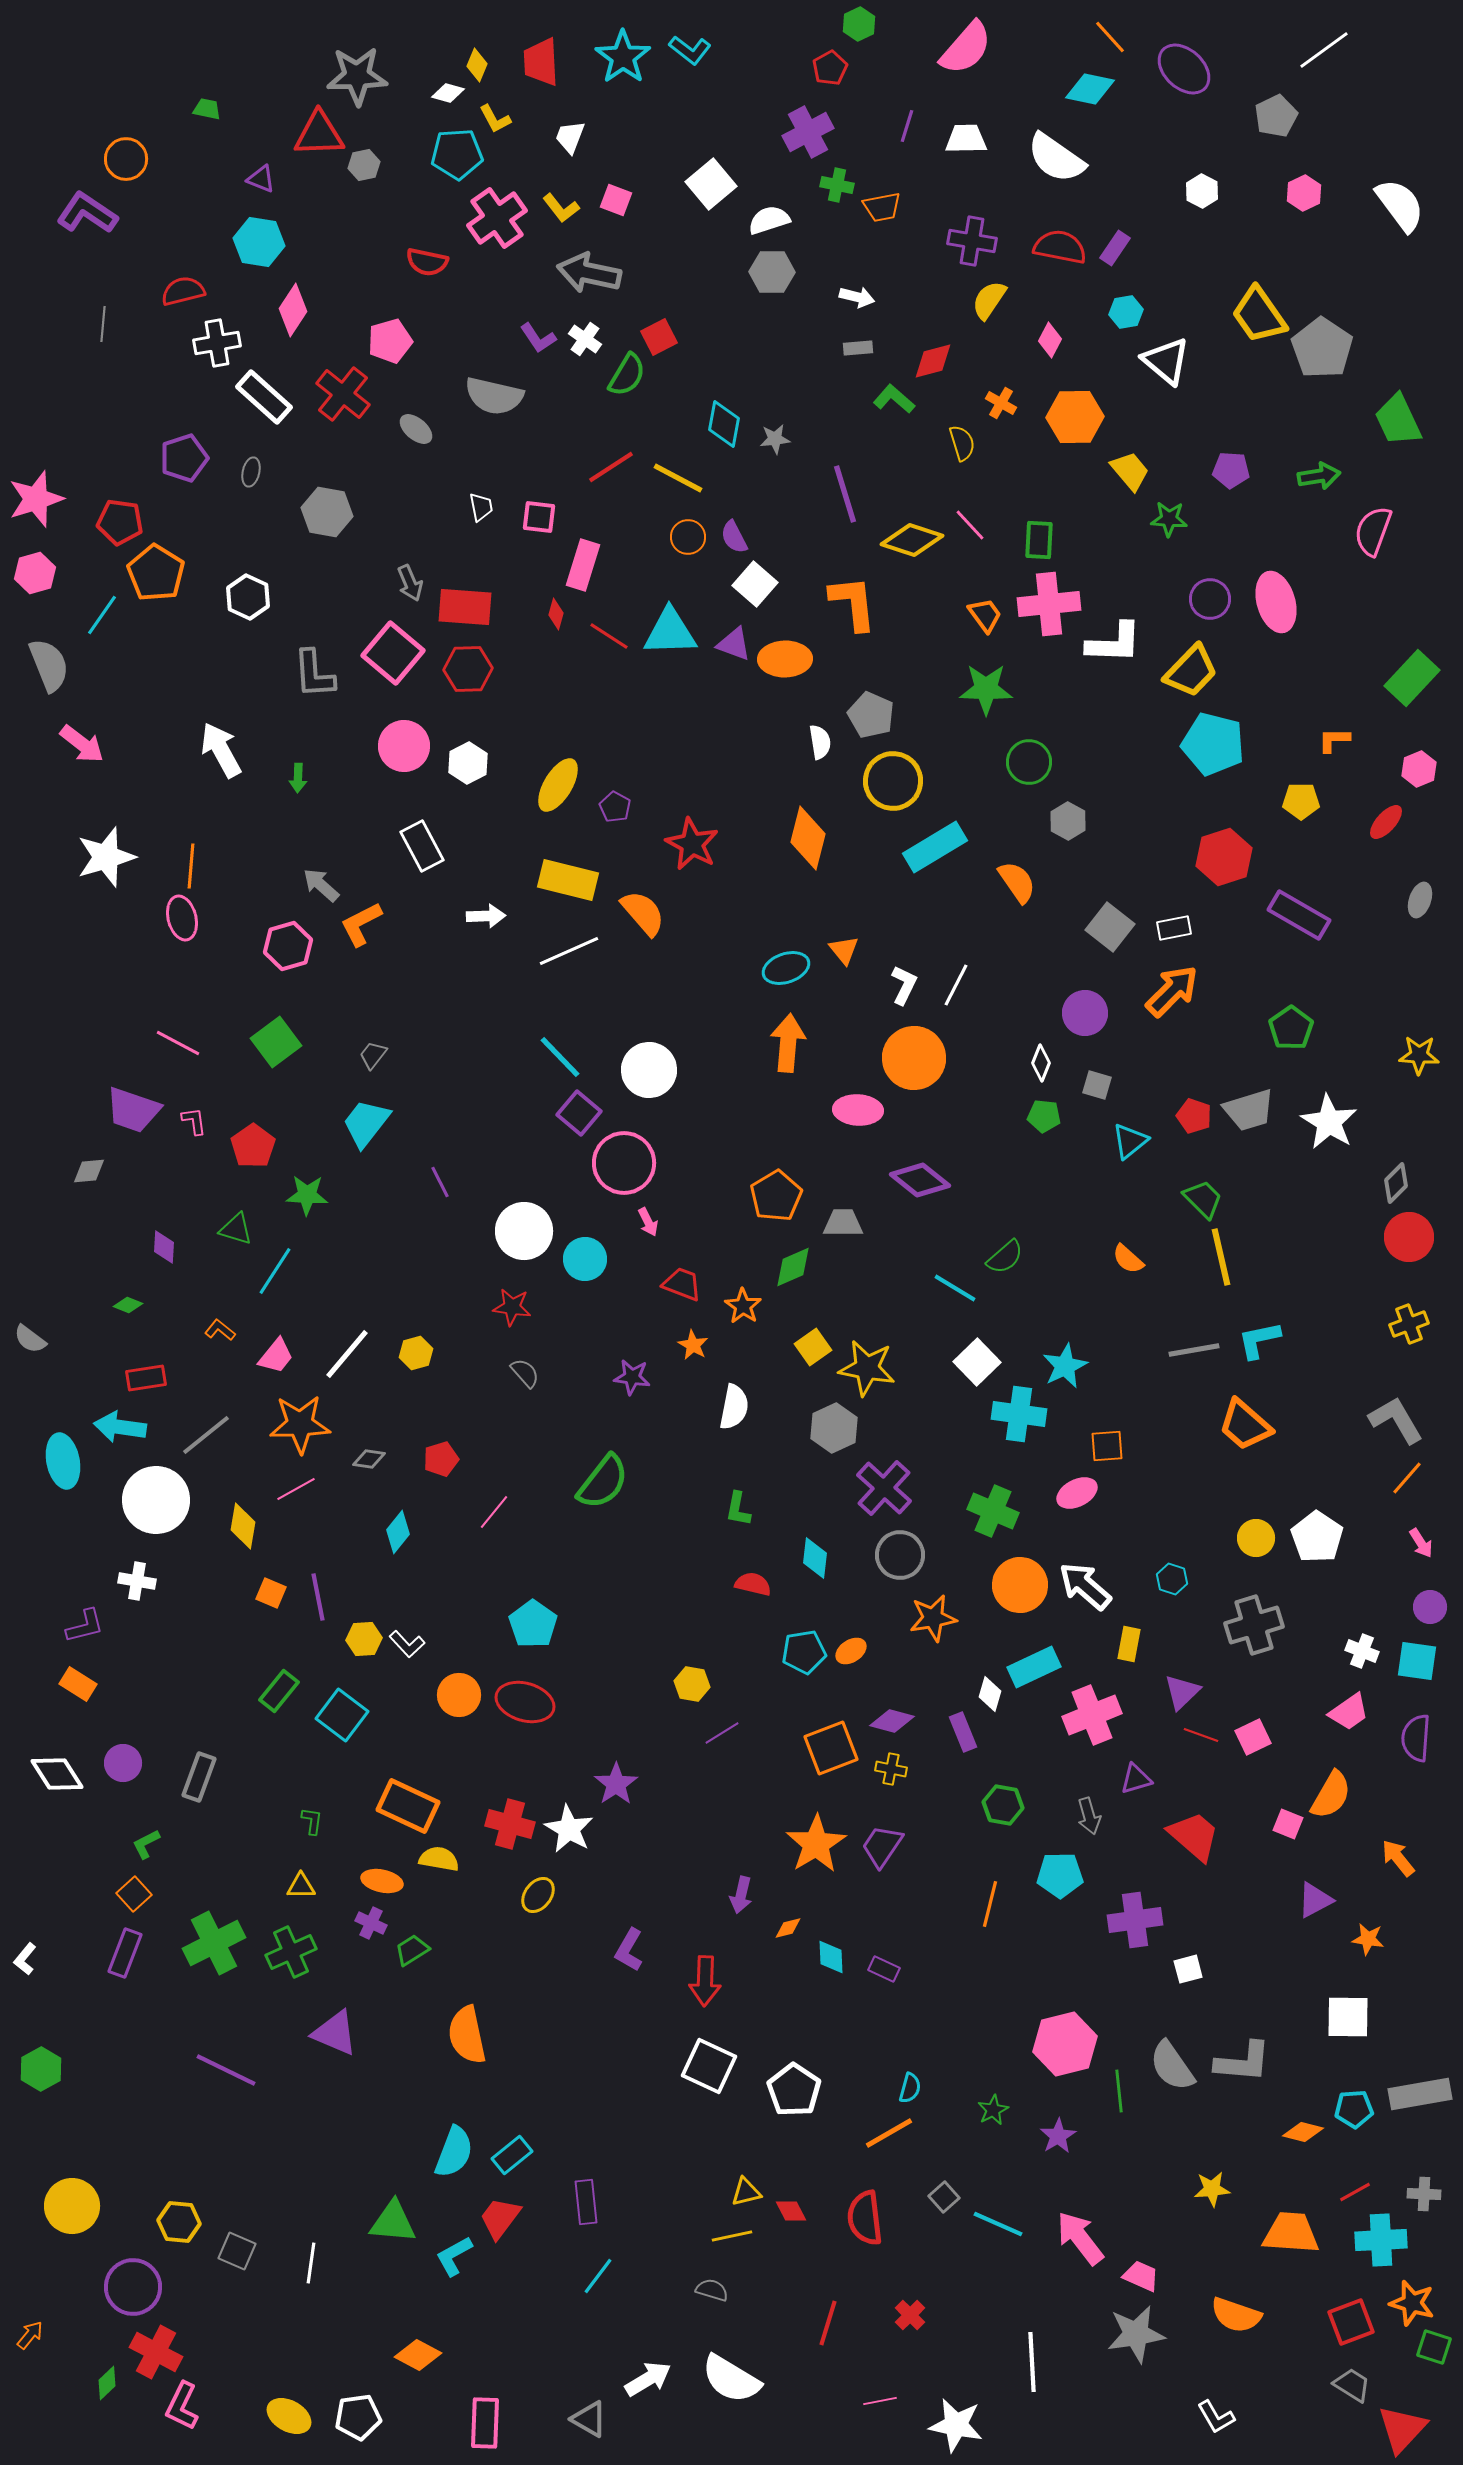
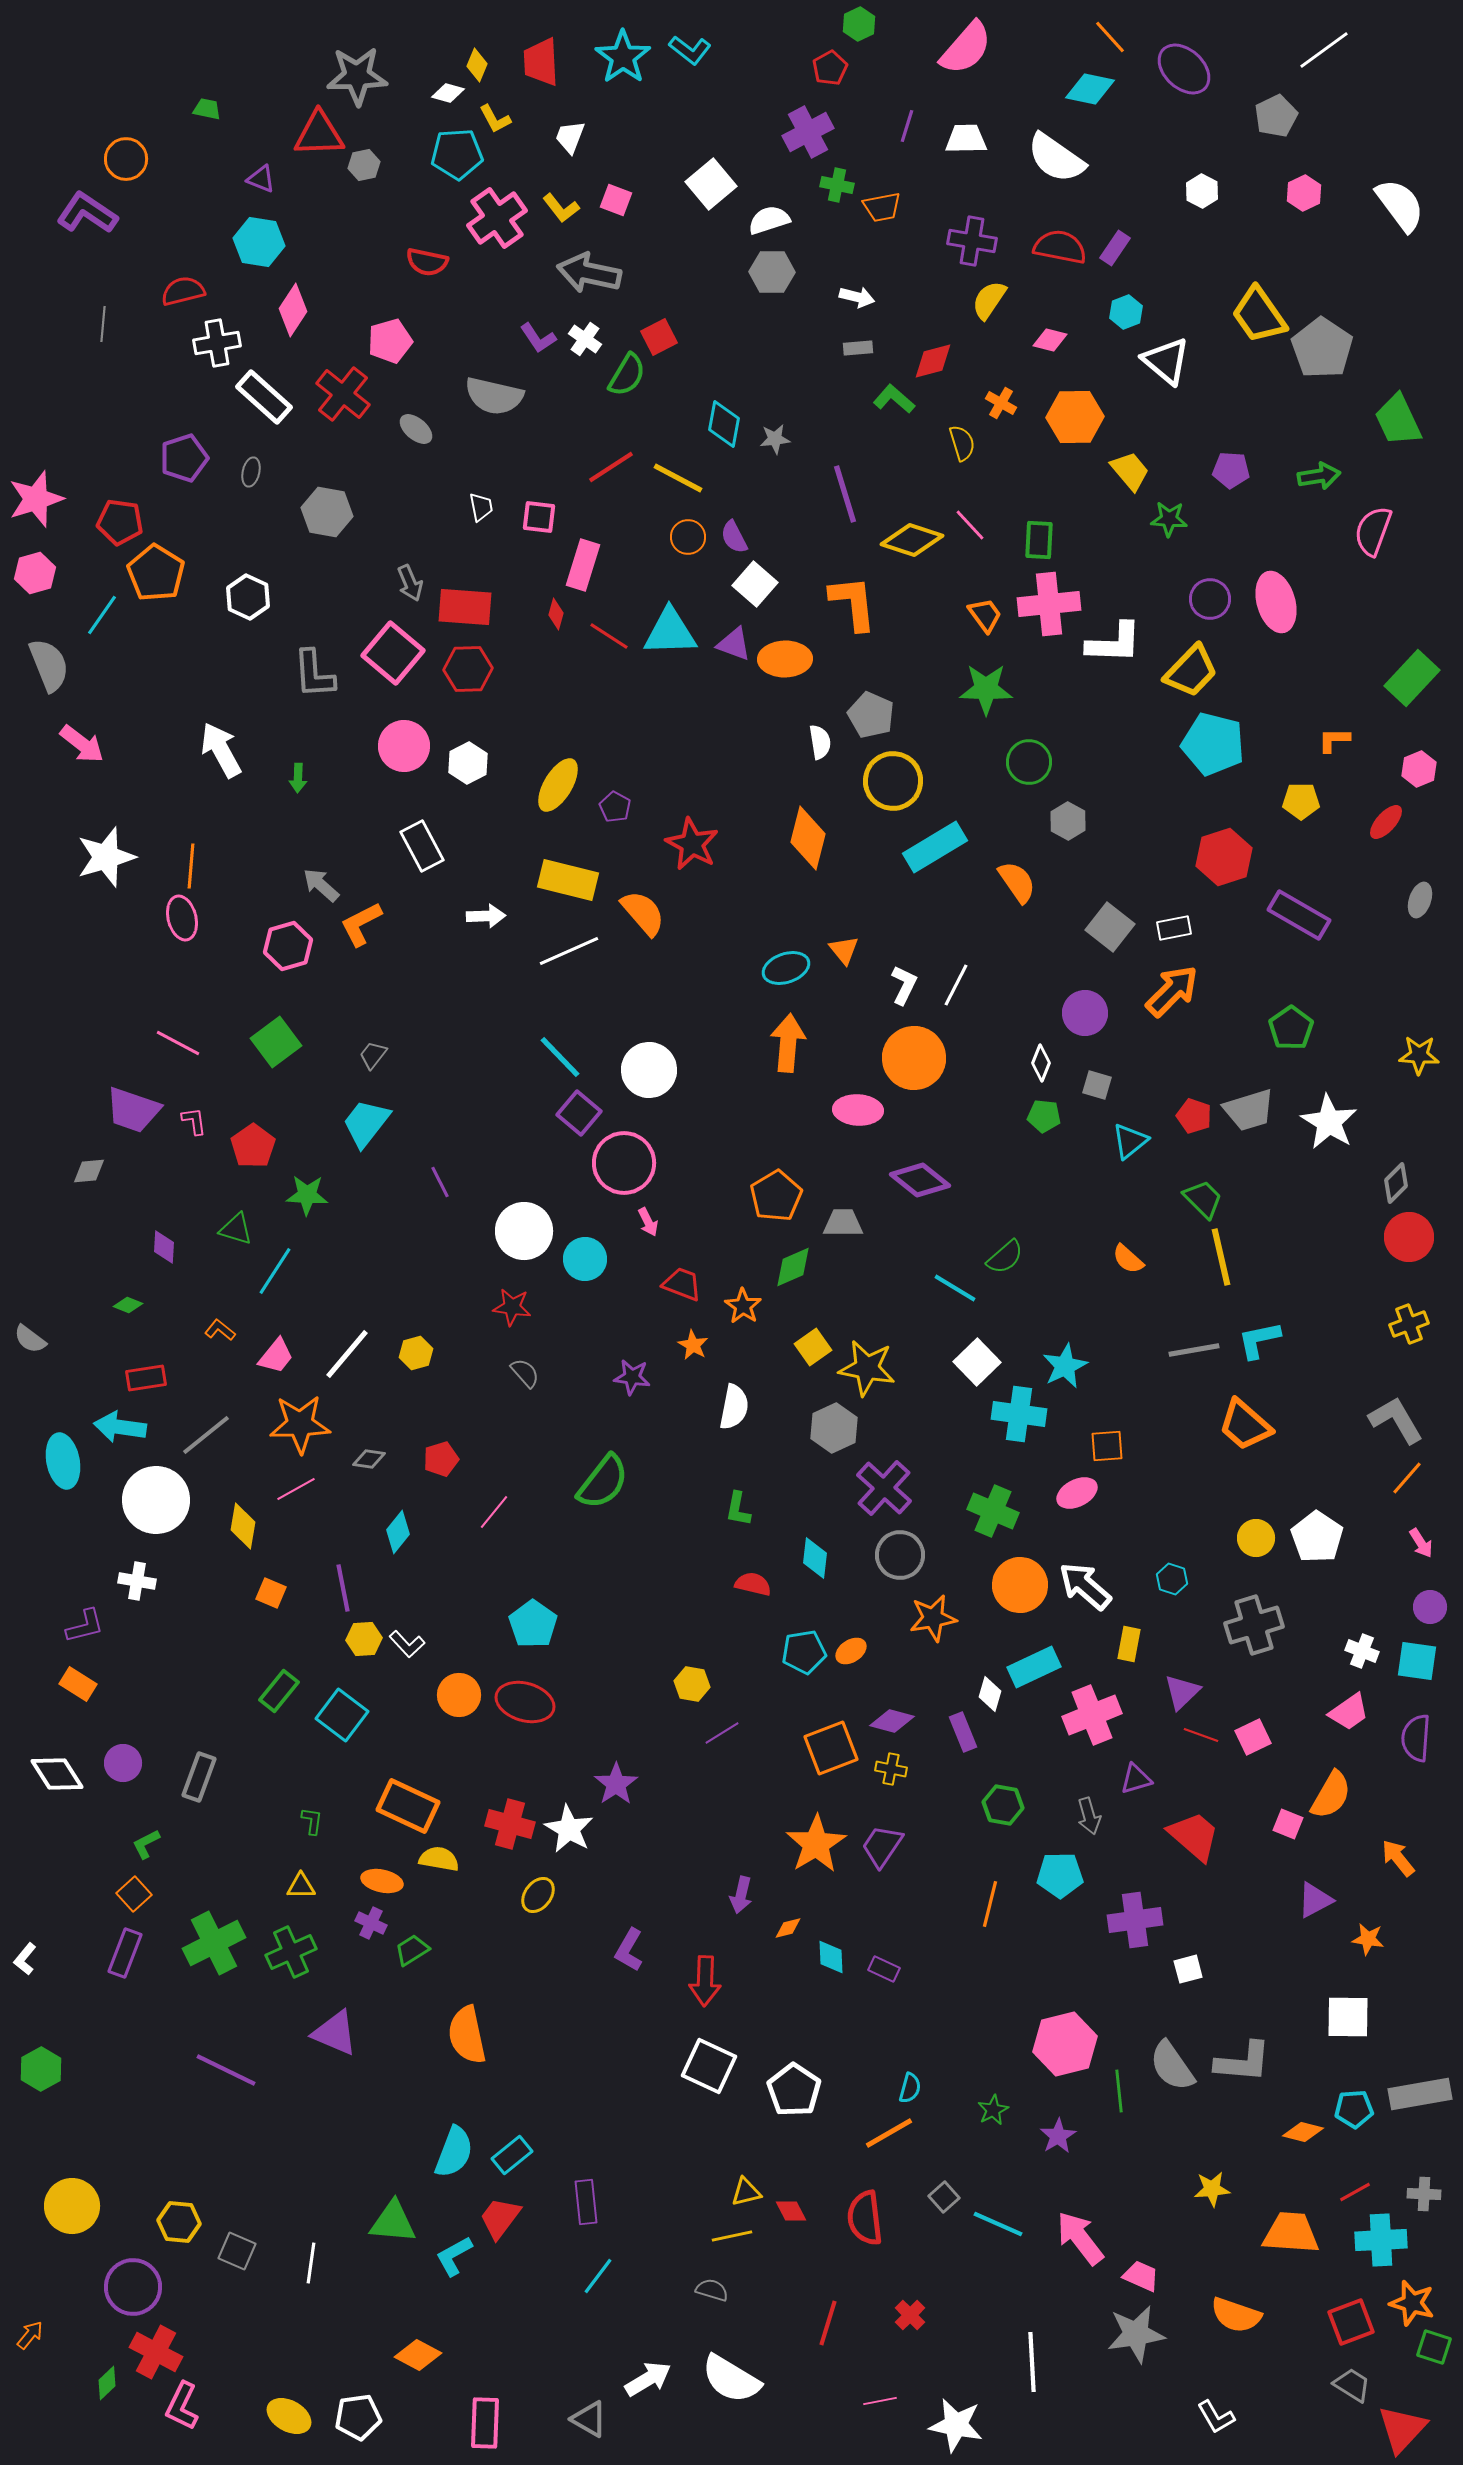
cyan hexagon at (1126, 312): rotated 12 degrees counterclockwise
pink diamond at (1050, 340): rotated 76 degrees clockwise
purple line at (318, 1597): moved 25 px right, 9 px up
